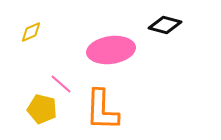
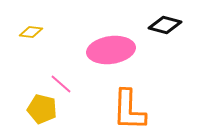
yellow diamond: rotated 30 degrees clockwise
orange L-shape: moved 27 px right
